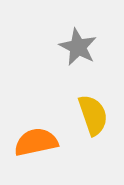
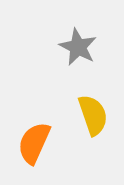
orange semicircle: moved 2 px left, 1 px down; rotated 54 degrees counterclockwise
